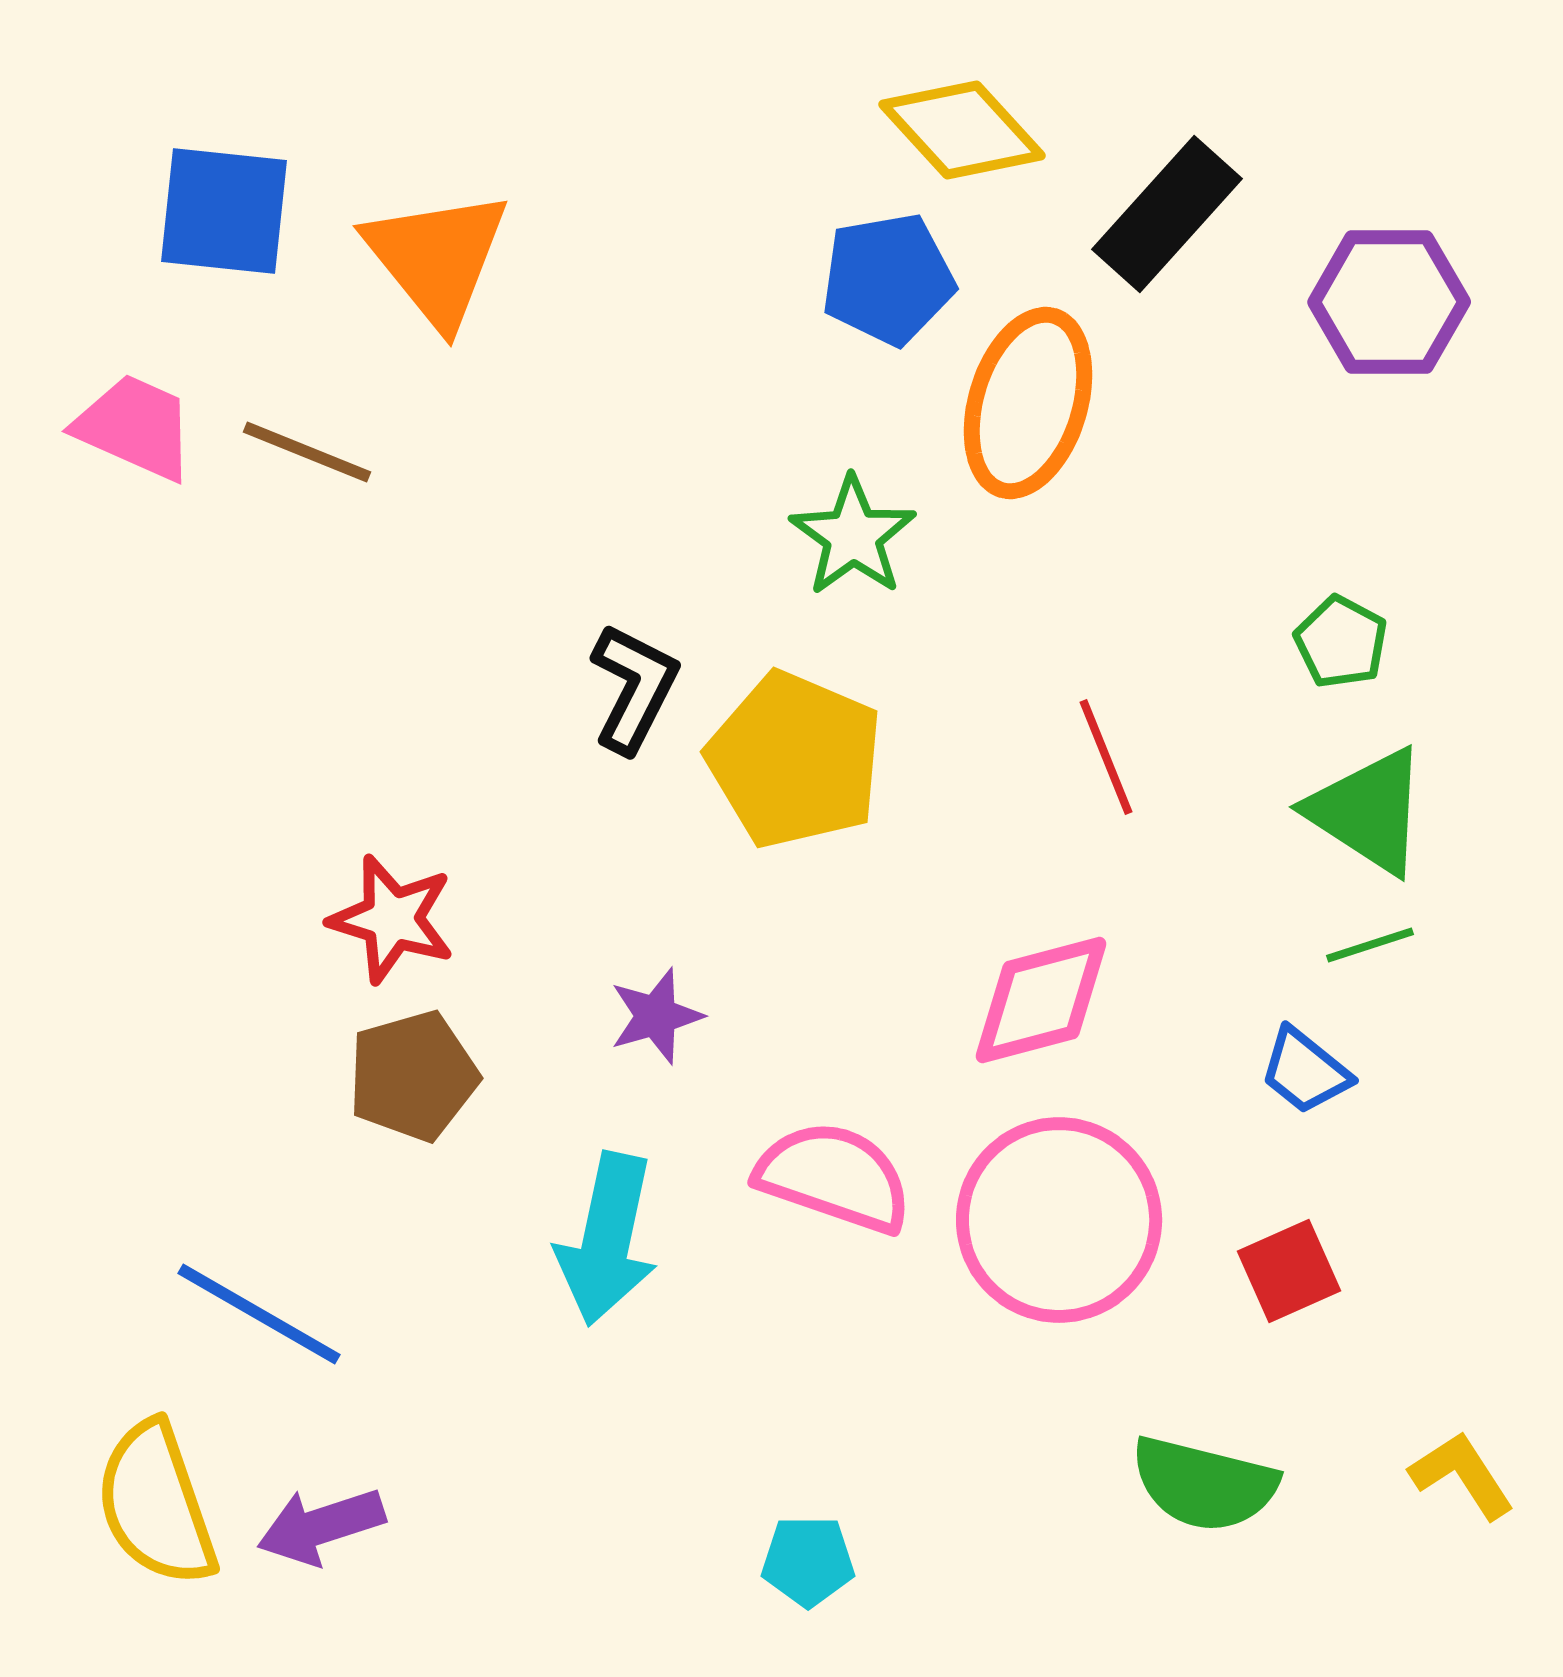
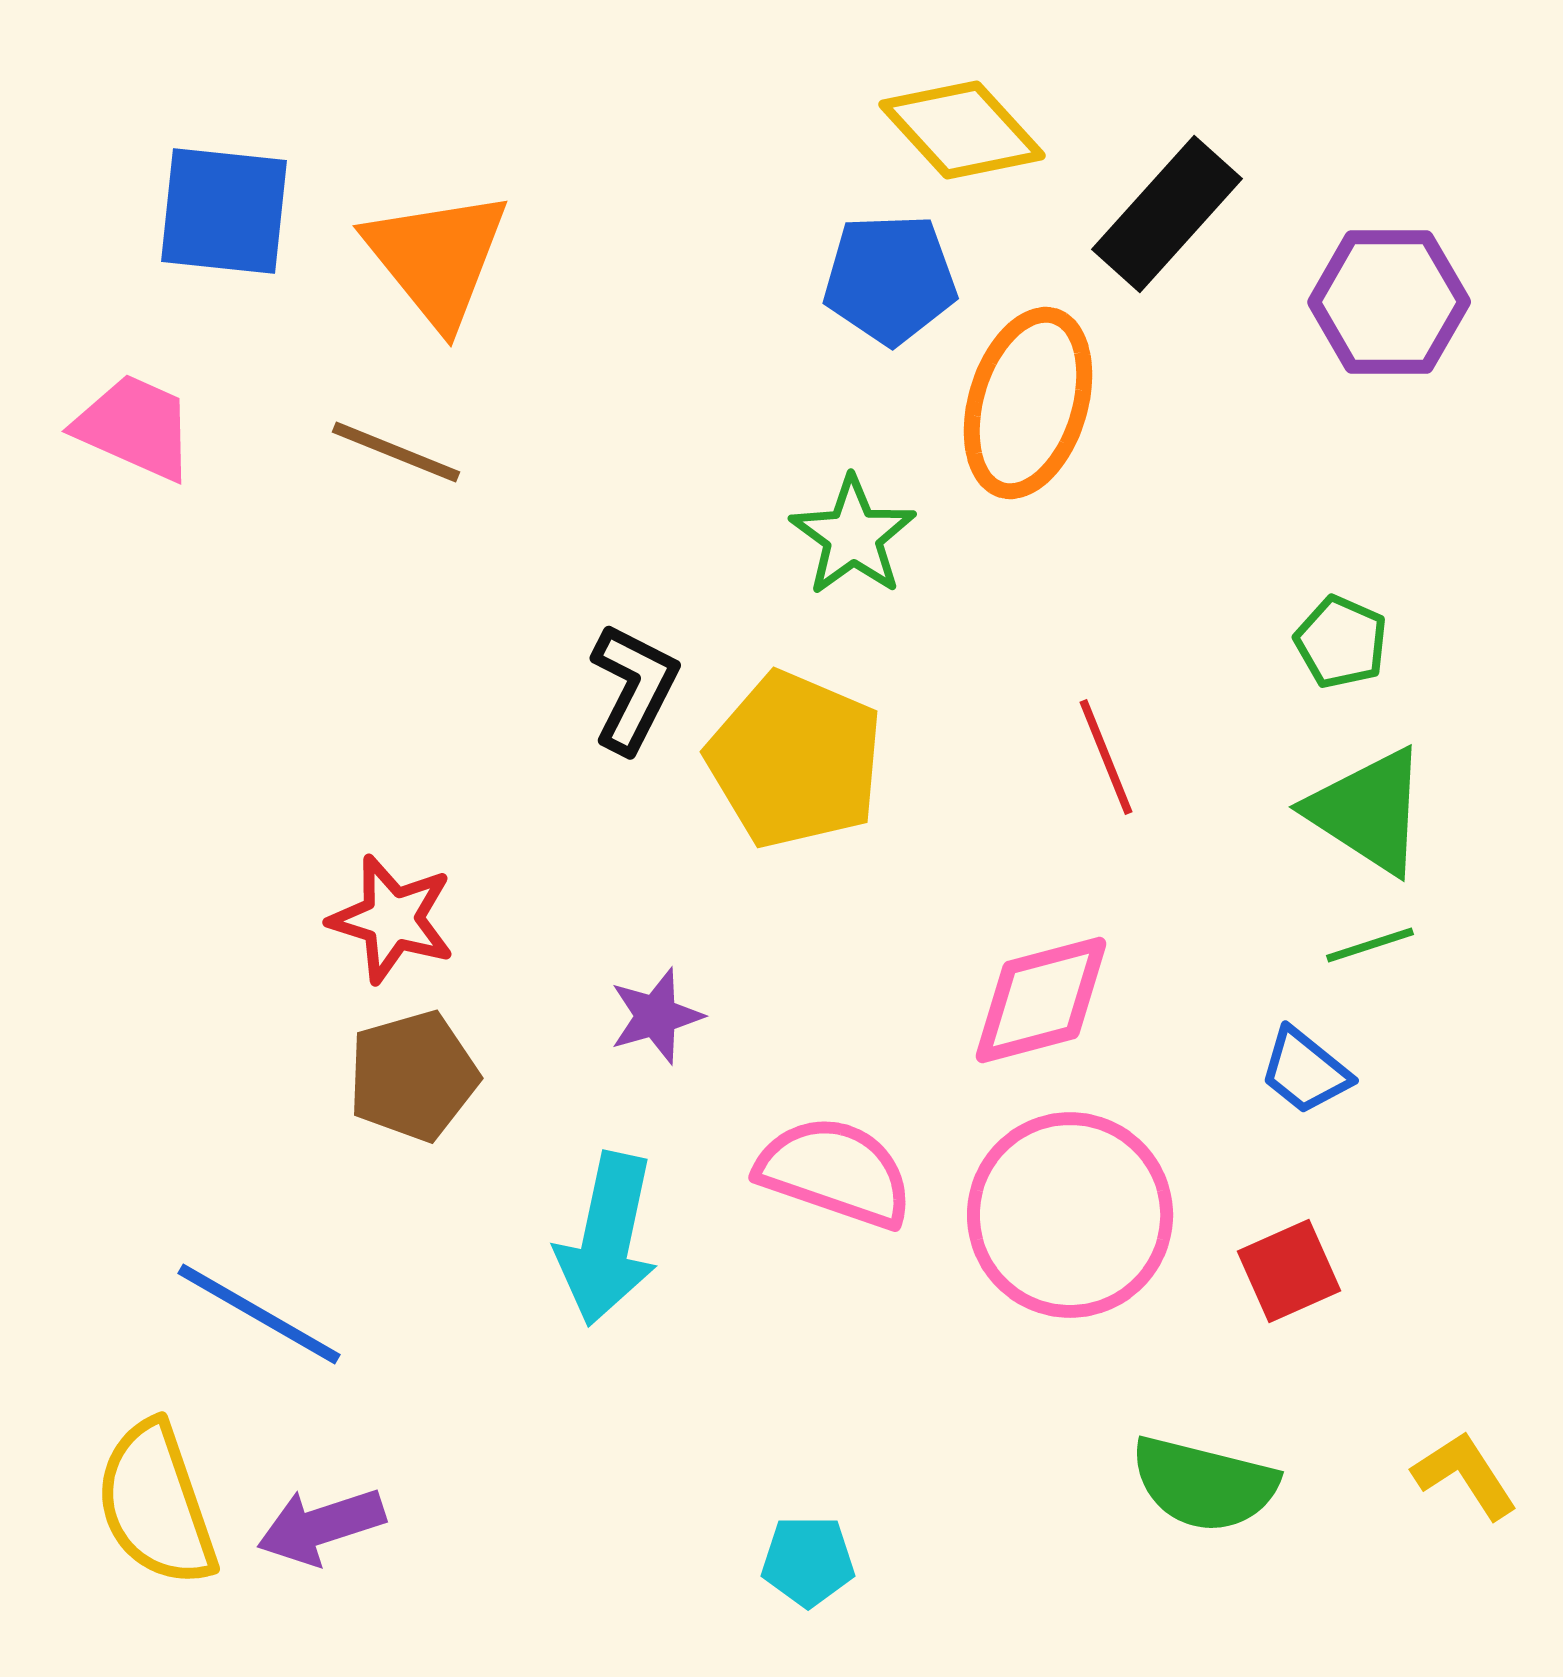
blue pentagon: moved 2 px right; rotated 8 degrees clockwise
brown line: moved 89 px right
green pentagon: rotated 4 degrees counterclockwise
pink semicircle: moved 1 px right, 5 px up
pink circle: moved 11 px right, 5 px up
yellow L-shape: moved 3 px right
